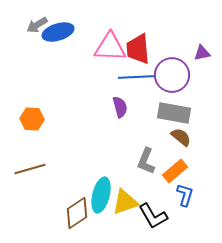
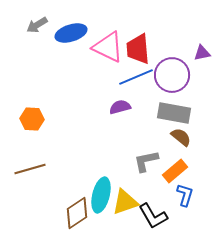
blue ellipse: moved 13 px right, 1 px down
pink triangle: moved 2 px left; rotated 24 degrees clockwise
blue line: rotated 20 degrees counterclockwise
purple semicircle: rotated 90 degrees counterclockwise
gray L-shape: rotated 56 degrees clockwise
